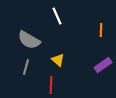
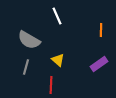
purple rectangle: moved 4 px left, 1 px up
